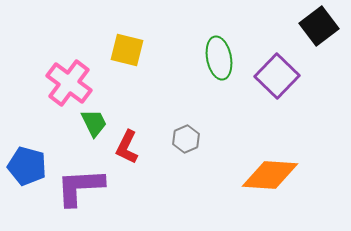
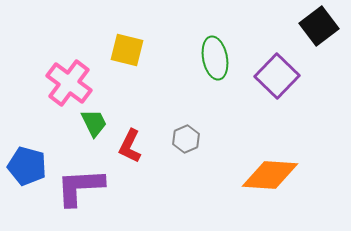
green ellipse: moved 4 px left
red L-shape: moved 3 px right, 1 px up
